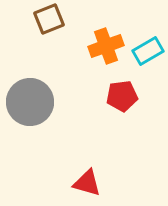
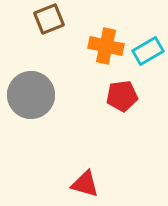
orange cross: rotated 32 degrees clockwise
gray circle: moved 1 px right, 7 px up
red triangle: moved 2 px left, 1 px down
